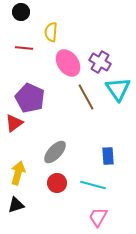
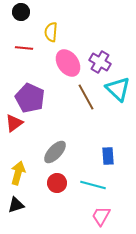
cyan triangle: rotated 12 degrees counterclockwise
pink trapezoid: moved 3 px right, 1 px up
